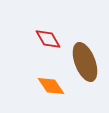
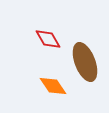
orange diamond: moved 2 px right
